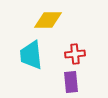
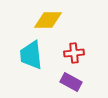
red cross: moved 1 px left, 1 px up
purple rectangle: rotated 55 degrees counterclockwise
